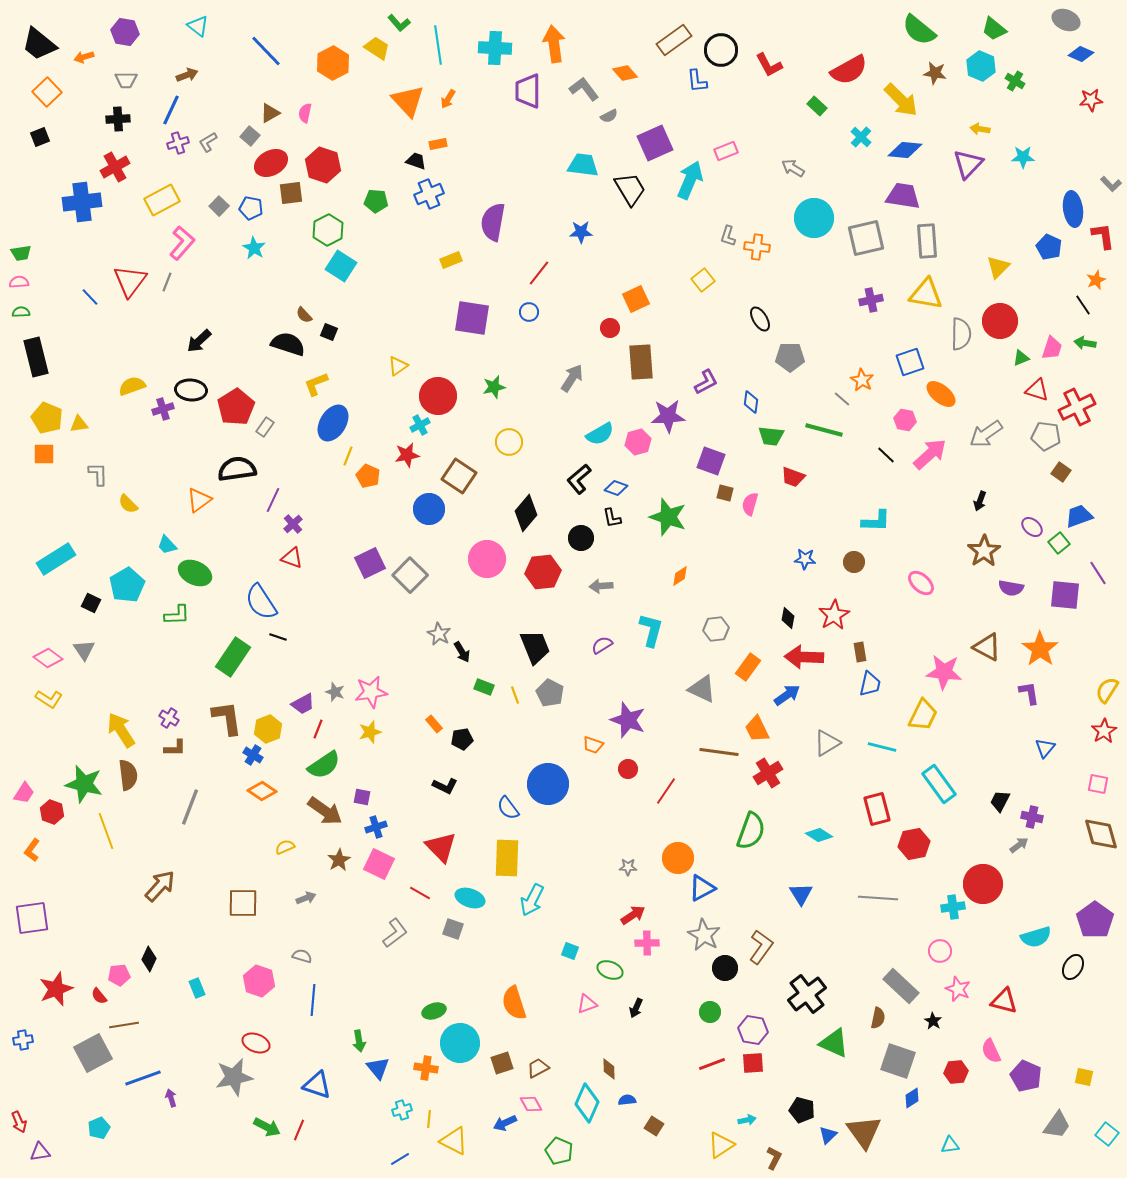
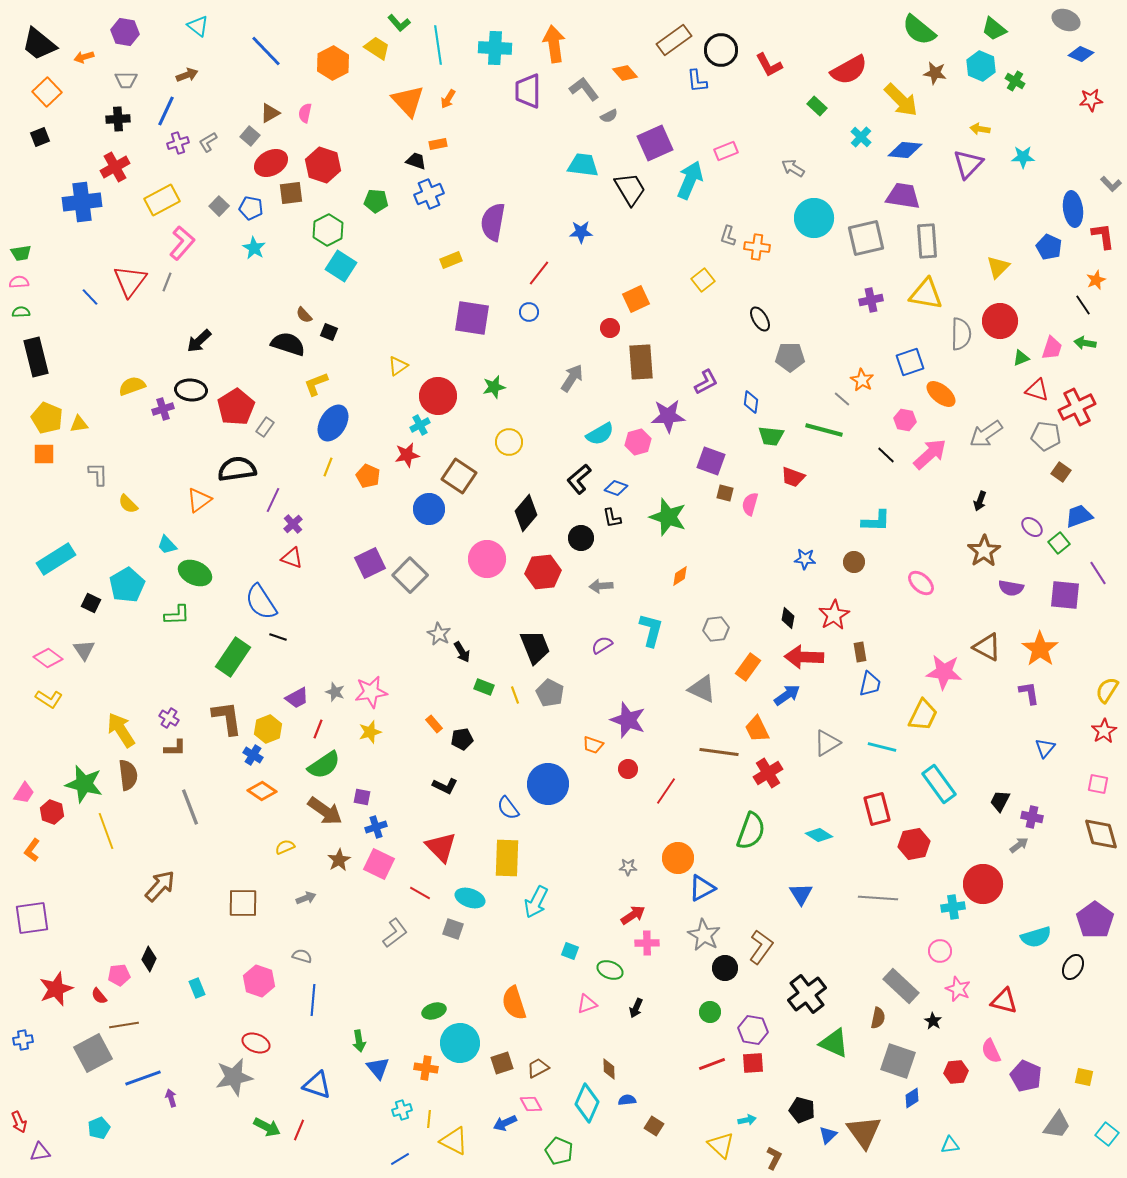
blue line at (171, 110): moved 5 px left, 1 px down
yellow line at (348, 456): moved 20 px left, 11 px down
purple trapezoid at (303, 704): moved 6 px left, 6 px up
gray line at (190, 807): rotated 42 degrees counterclockwise
cyan arrow at (532, 900): moved 4 px right, 2 px down
yellow triangle at (721, 1145): rotated 44 degrees counterclockwise
